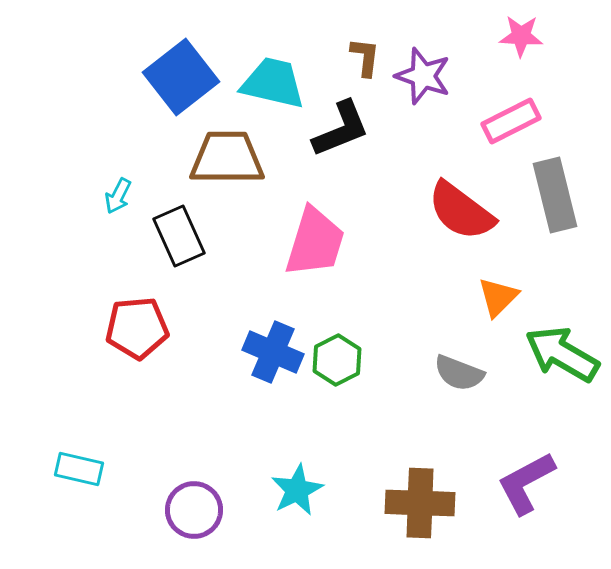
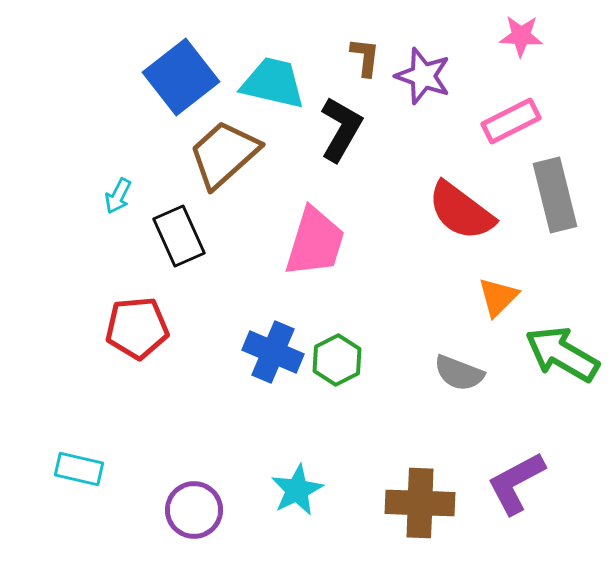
black L-shape: rotated 38 degrees counterclockwise
brown trapezoid: moved 3 px left, 4 px up; rotated 42 degrees counterclockwise
purple L-shape: moved 10 px left
